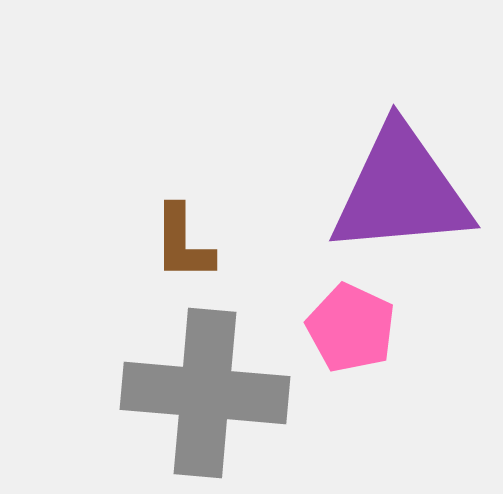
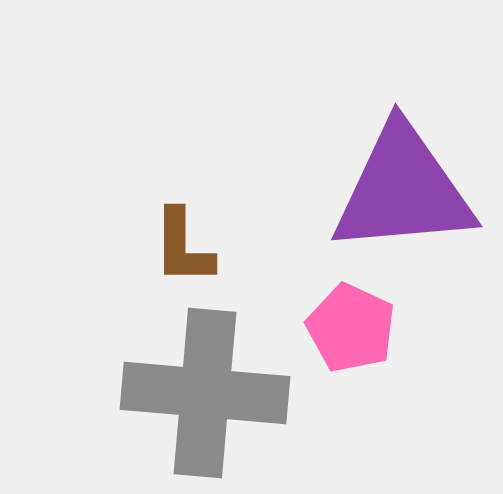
purple triangle: moved 2 px right, 1 px up
brown L-shape: moved 4 px down
